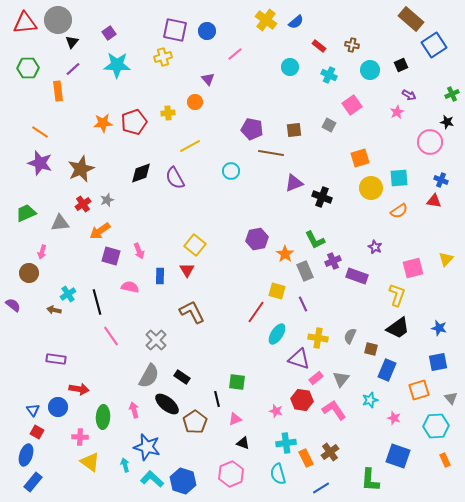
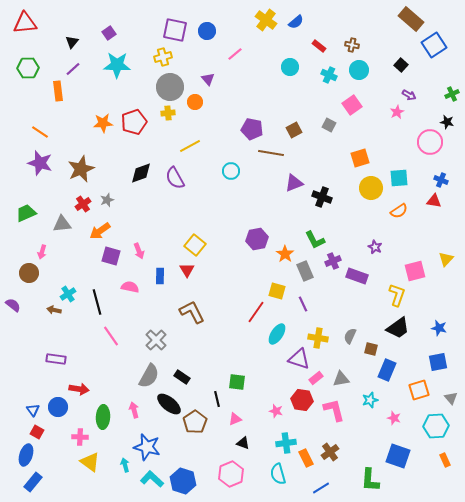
gray circle at (58, 20): moved 112 px right, 67 px down
black square at (401, 65): rotated 24 degrees counterclockwise
cyan circle at (370, 70): moved 11 px left
brown square at (294, 130): rotated 21 degrees counterclockwise
gray triangle at (60, 223): moved 2 px right, 1 px down
pink square at (413, 268): moved 2 px right, 3 px down
gray triangle at (341, 379): rotated 42 degrees clockwise
black ellipse at (167, 404): moved 2 px right
pink L-shape at (334, 410): rotated 20 degrees clockwise
